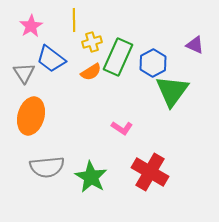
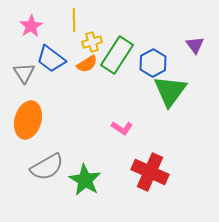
purple triangle: rotated 30 degrees clockwise
green rectangle: moved 1 px left, 2 px up; rotated 9 degrees clockwise
orange semicircle: moved 4 px left, 8 px up
green triangle: moved 2 px left
orange ellipse: moved 3 px left, 4 px down
gray semicircle: rotated 24 degrees counterclockwise
red cross: rotated 6 degrees counterclockwise
green star: moved 6 px left, 3 px down
